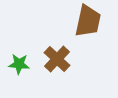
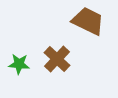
brown trapezoid: rotated 76 degrees counterclockwise
